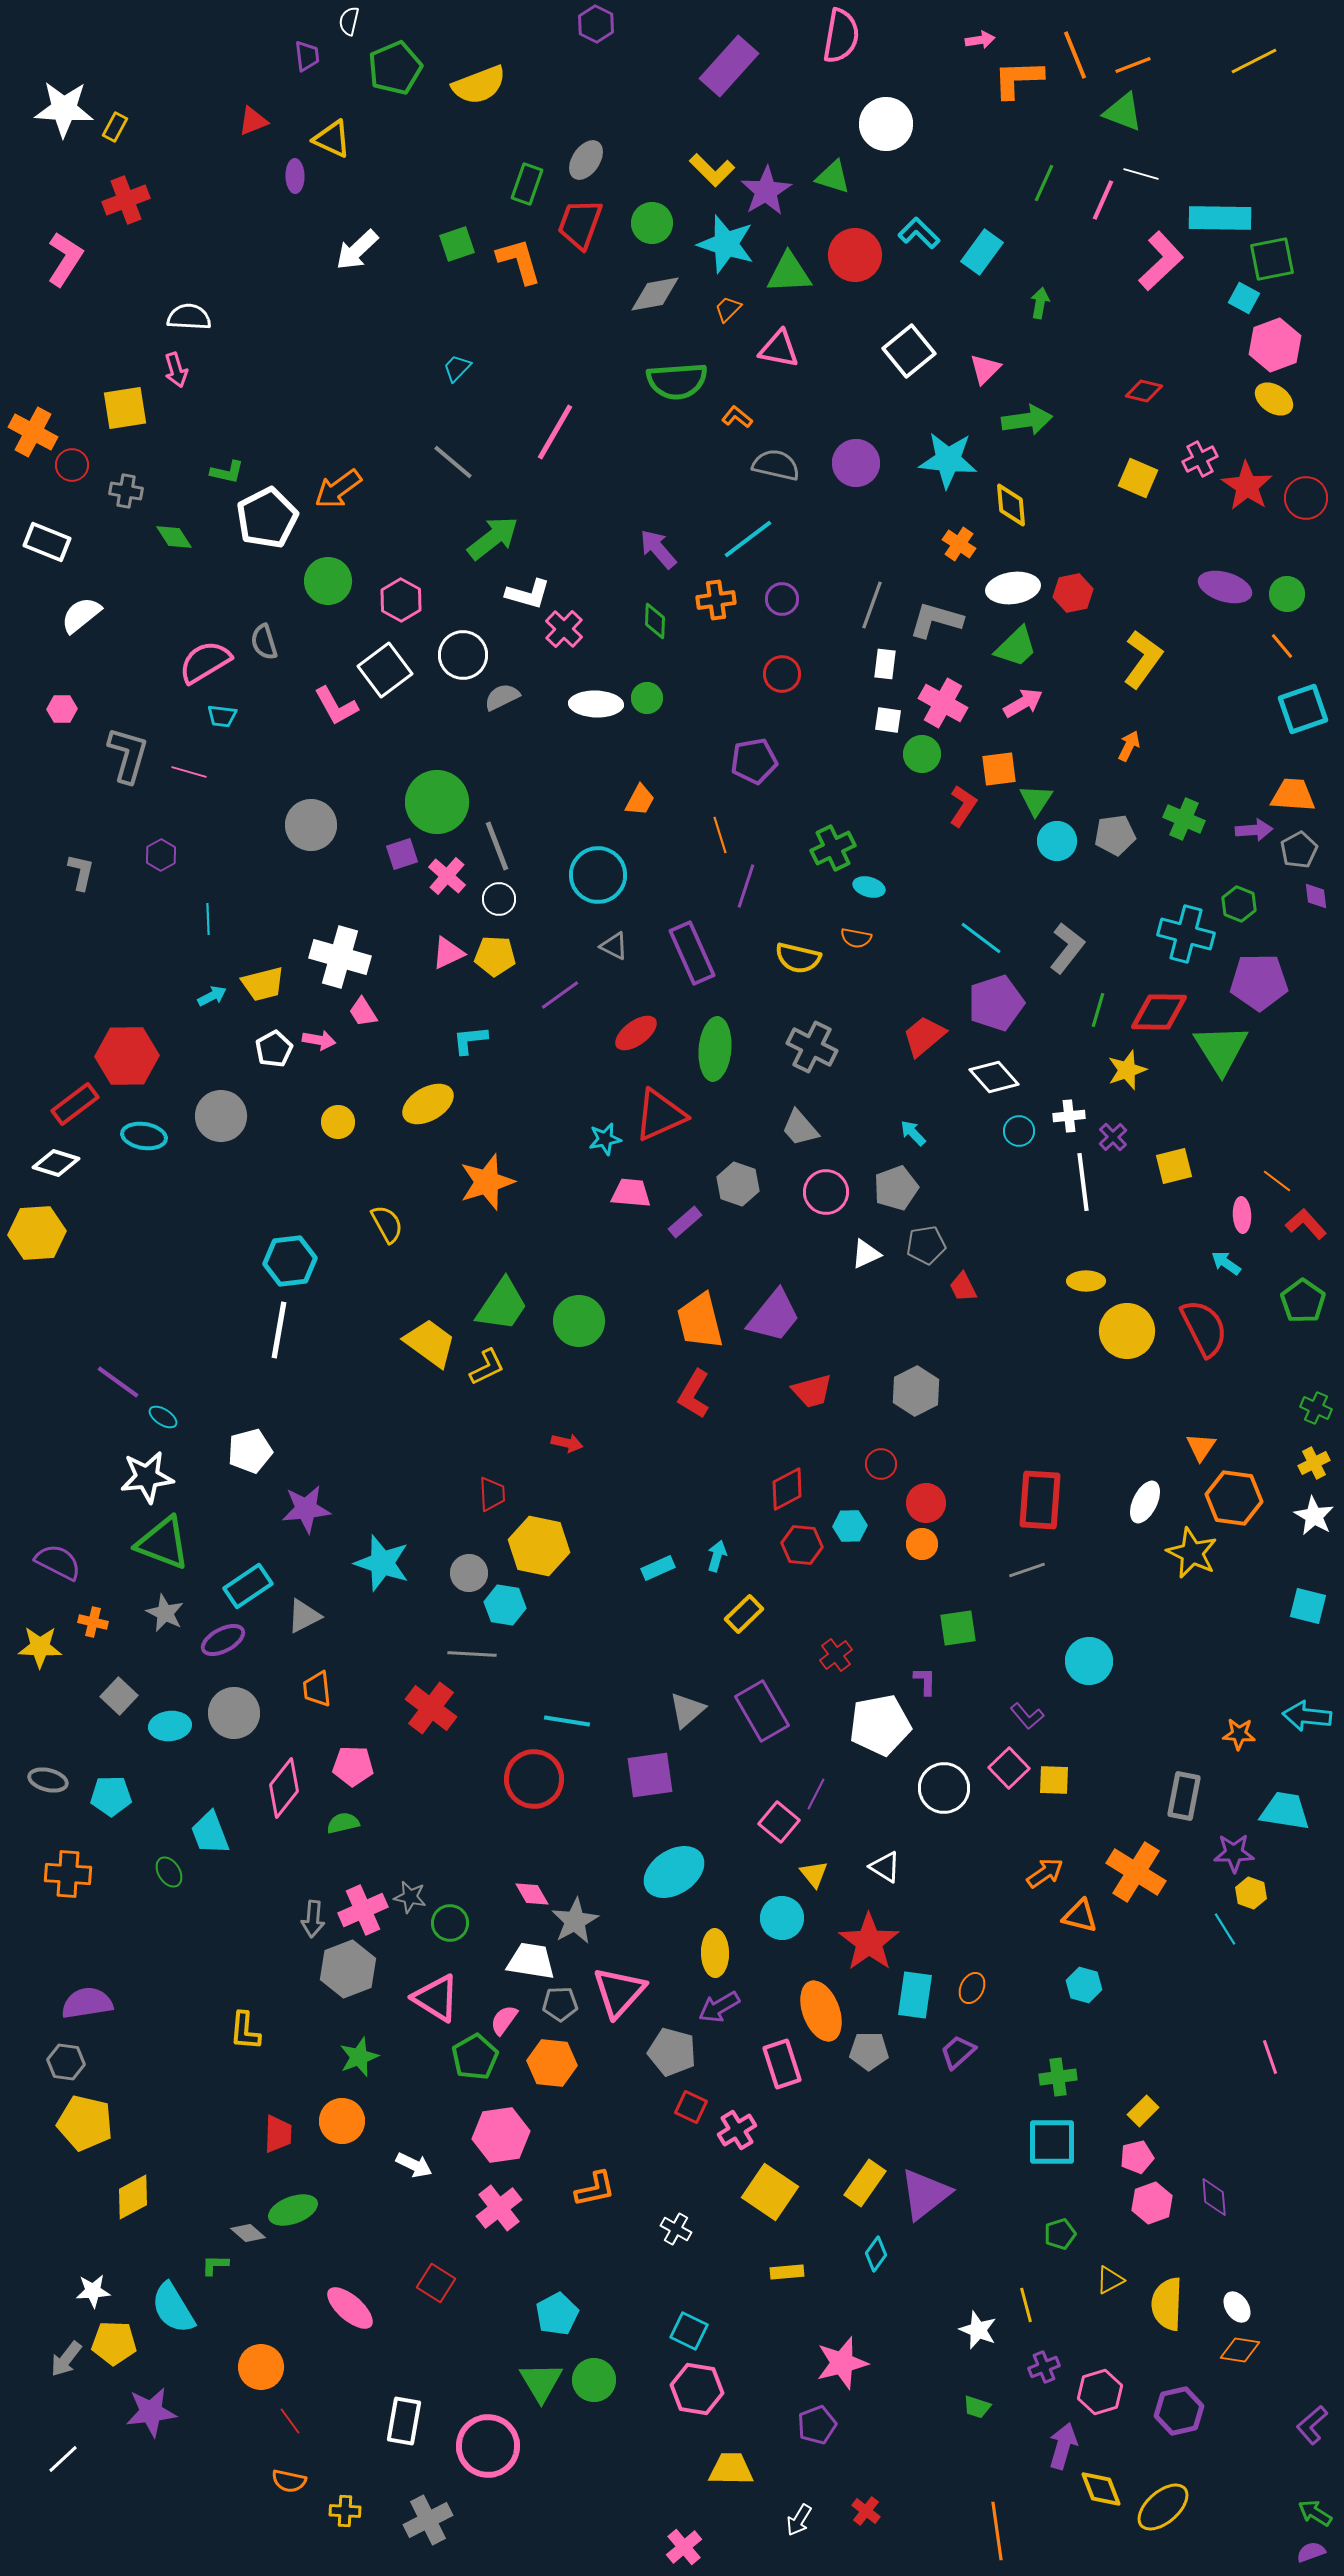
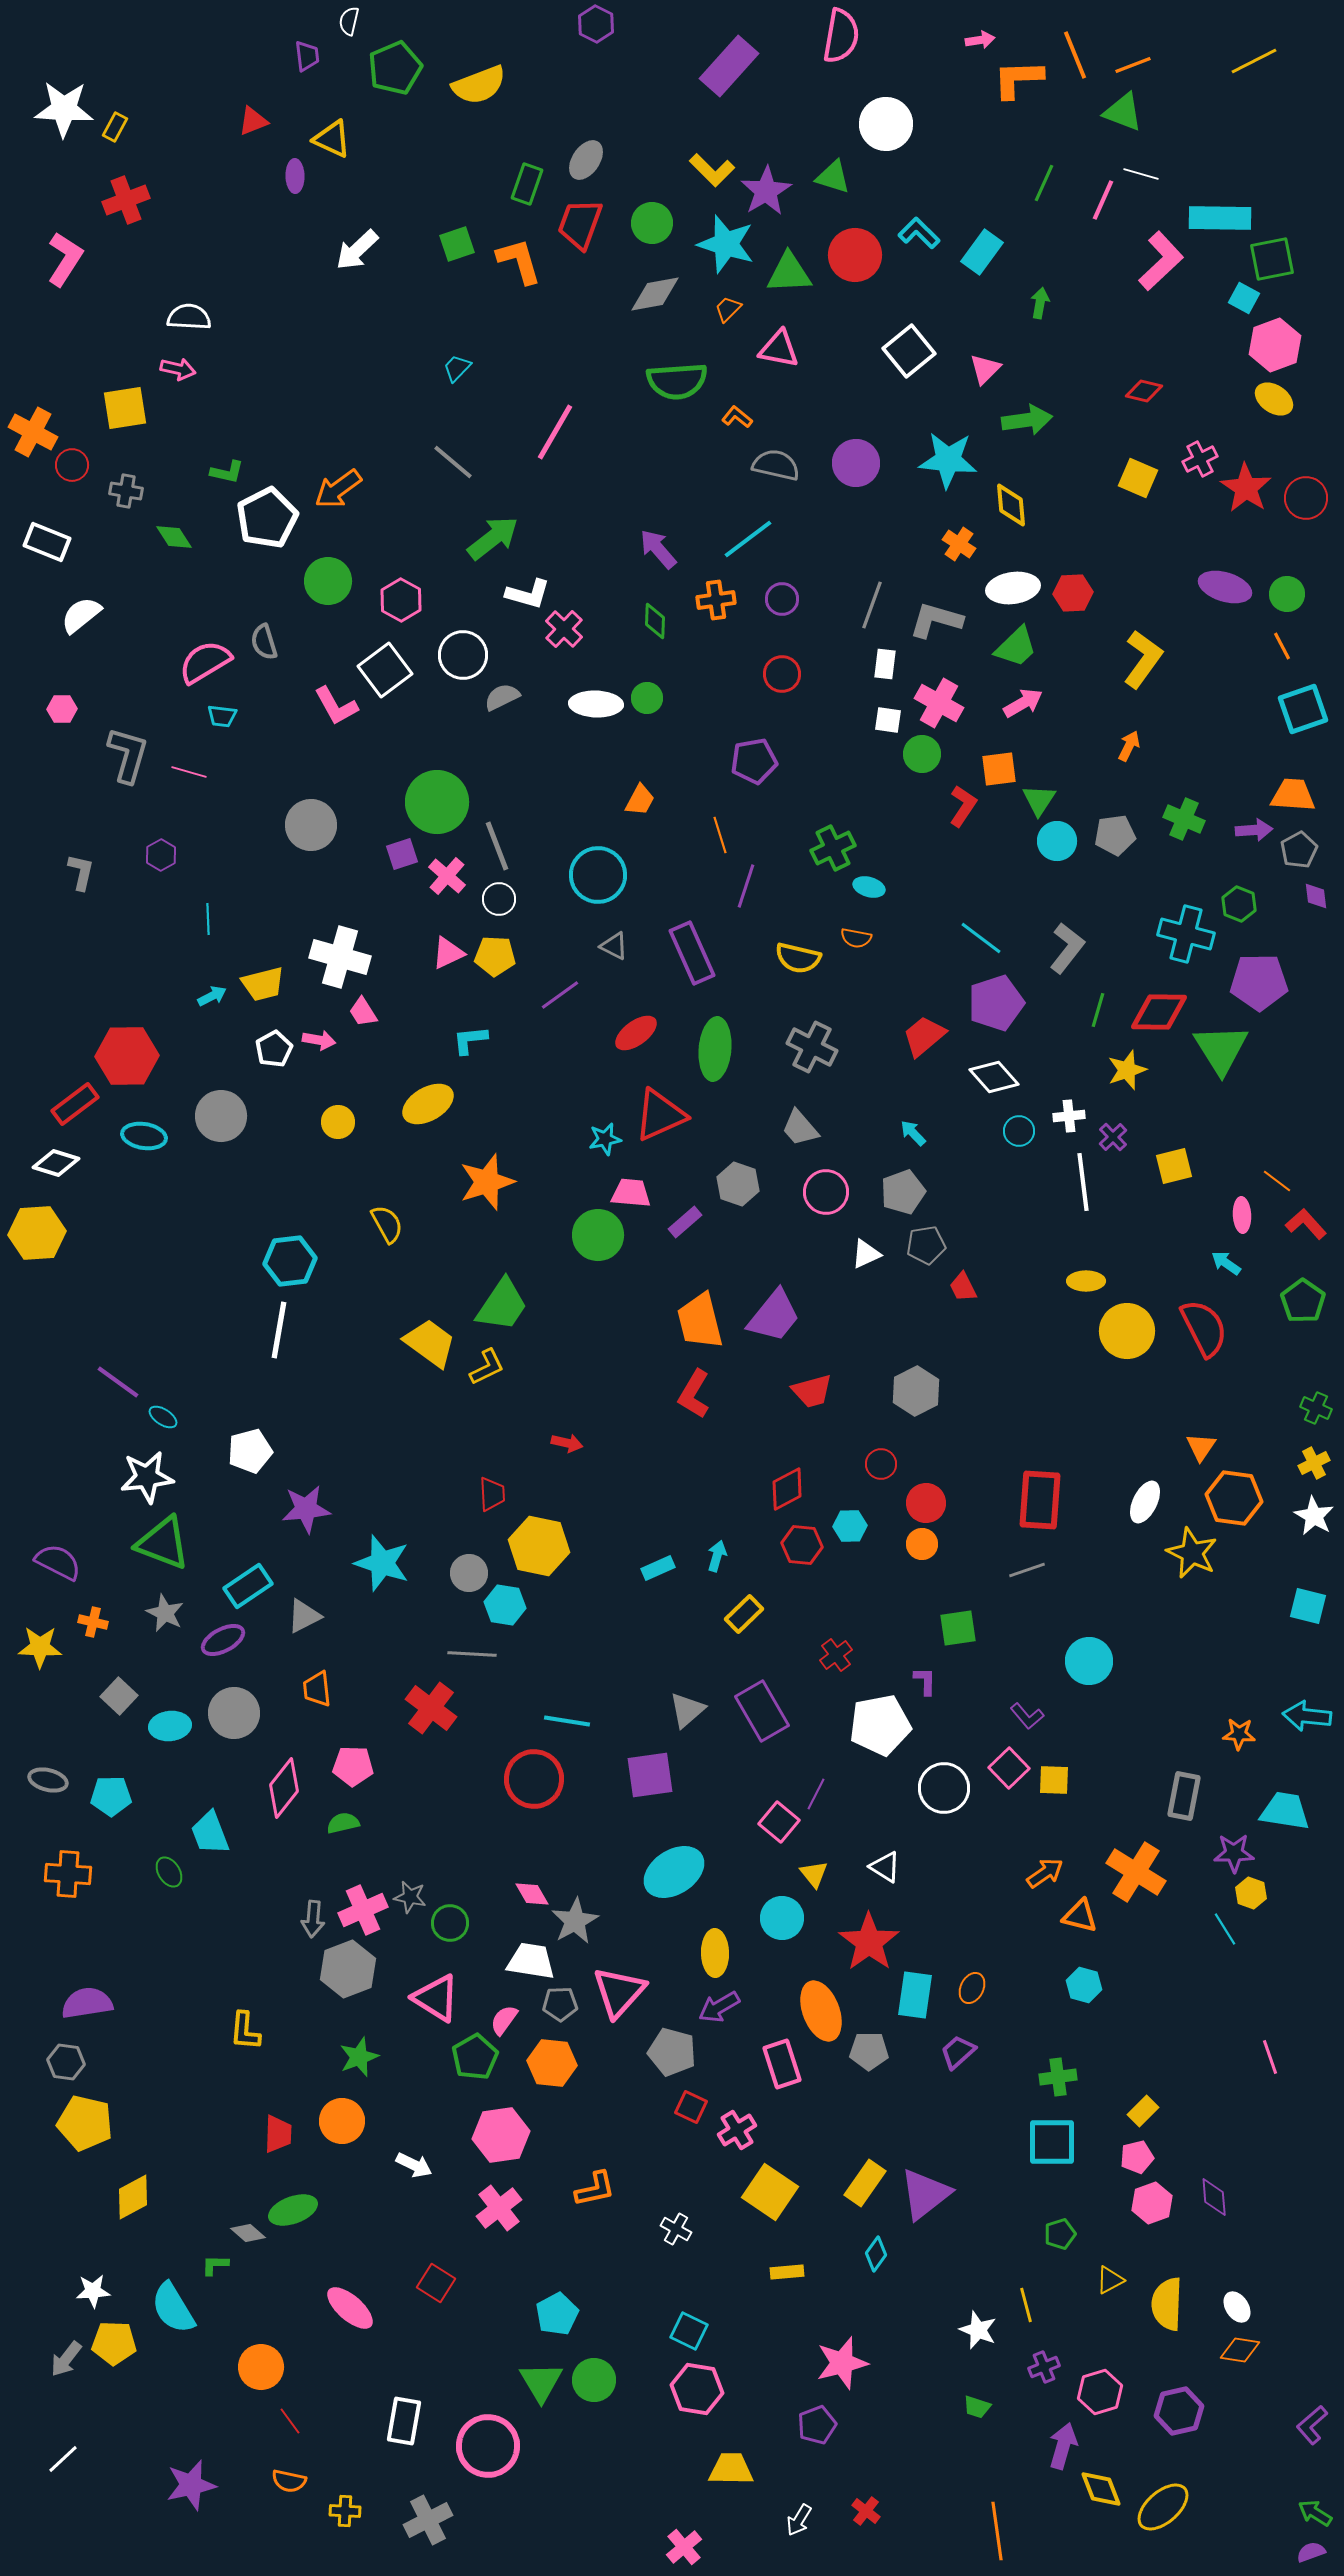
pink arrow at (176, 370): moved 2 px right, 1 px up; rotated 60 degrees counterclockwise
red star at (1247, 486): moved 1 px left, 2 px down
red hexagon at (1073, 593): rotated 9 degrees clockwise
orange line at (1282, 646): rotated 12 degrees clockwise
pink cross at (943, 703): moved 4 px left
green triangle at (1036, 800): moved 3 px right
gray pentagon at (896, 1188): moved 7 px right, 4 px down
green circle at (579, 1321): moved 19 px right, 86 px up
purple star at (151, 2412): moved 40 px right, 73 px down; rotated 6 degrees counterclockwise
